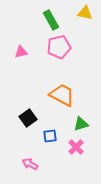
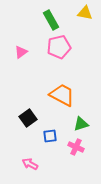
pink triangle: rotated 24 degrees counterclockwise
pink cross: rotated 21 degrees counterclockwise
